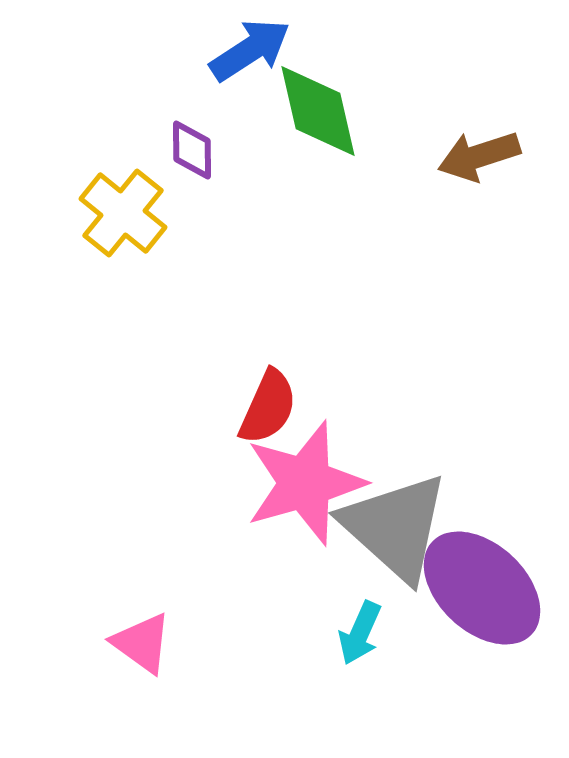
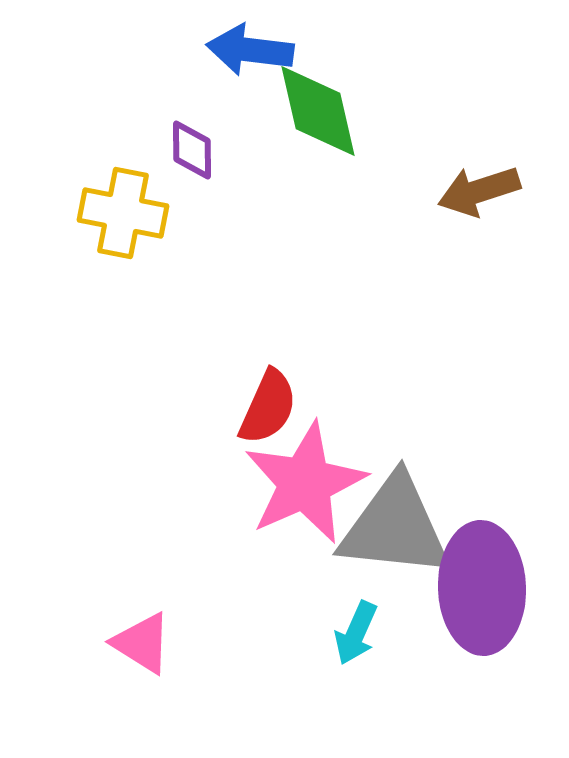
blue arrow: rotated 140 degrees counterclockwise
brown arrow: moved 35 px down
yellow cross: rotated 28 degrees counterclockwise
pink star: rotated 8 degrees counterclockwise
gray triangle: rotated 36 degrees counterclockwise
purple ellipse: rotated 45 degrees clockwise
cyan arrow: moved 4 px left
pink triangle: rotated 4 degrees counterclockwise
